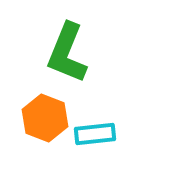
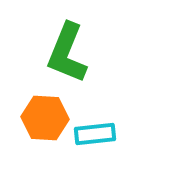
orange hexagon: rotated 18 degrees counterclockwise
